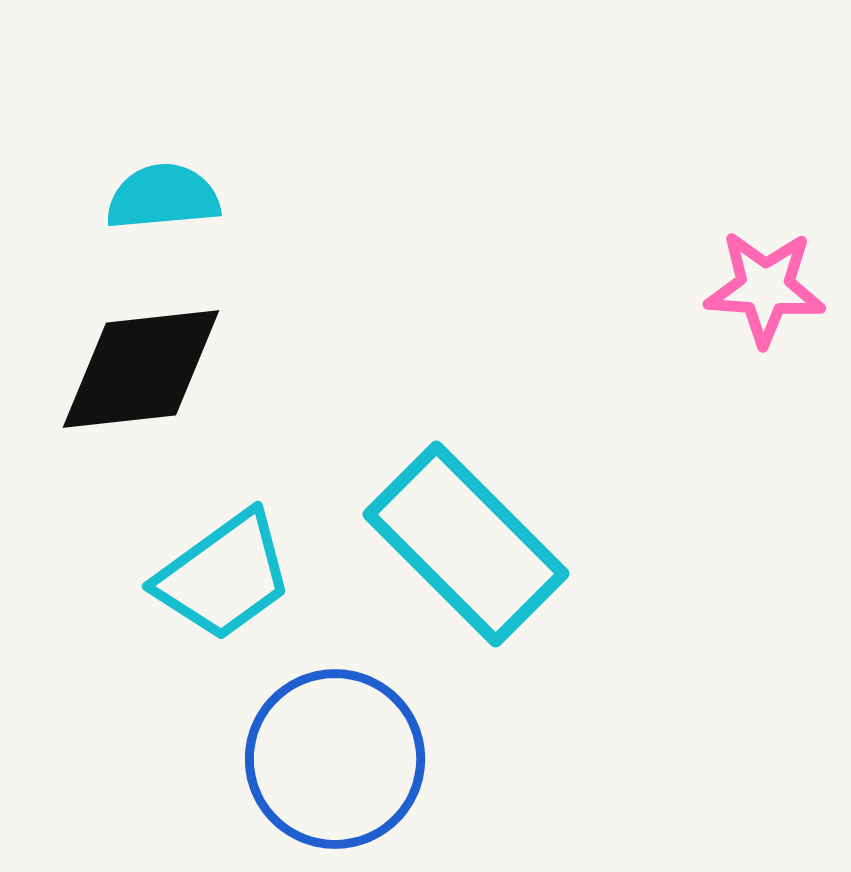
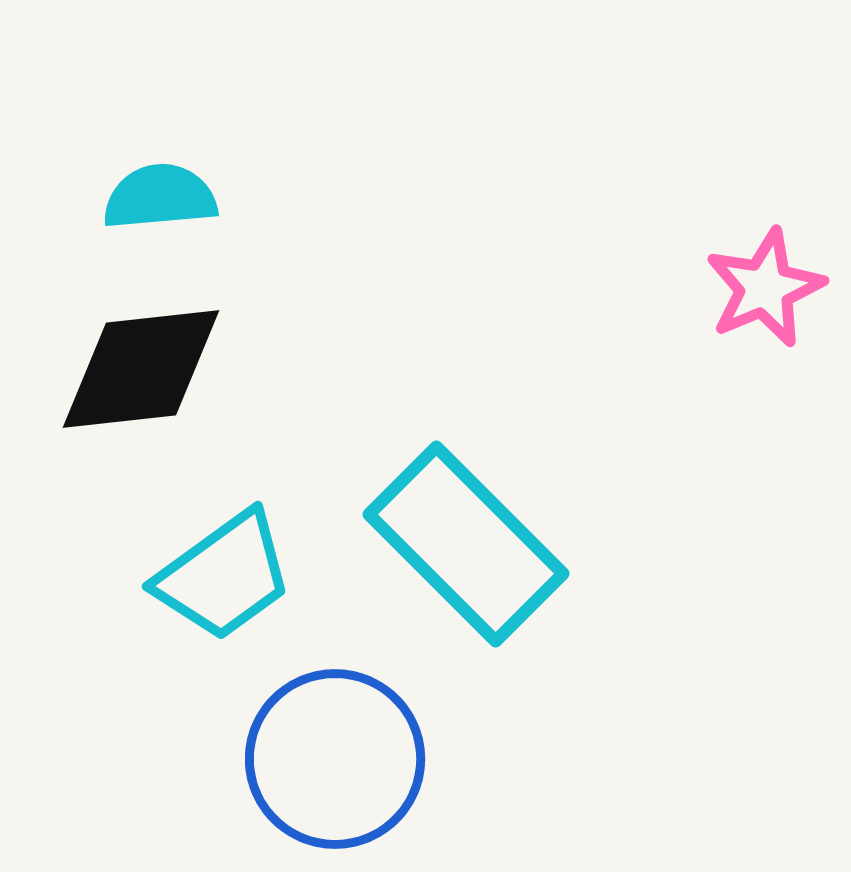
cyan semicircle: moved 3 px left
pink star: rotated 27 degrees counterclockwise
